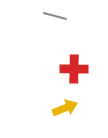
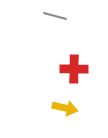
yellow arrow: rotated 35 degrees clockwise
